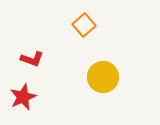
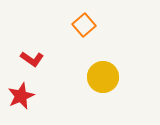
red L-shape: rotated 15 degrees clockwise
red star: moved 2 px left, 1 px up
